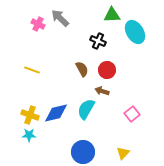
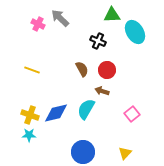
yellow triangle: moved 2 px right
